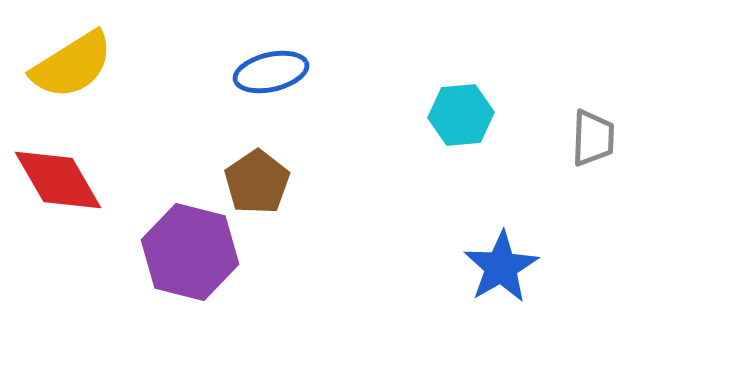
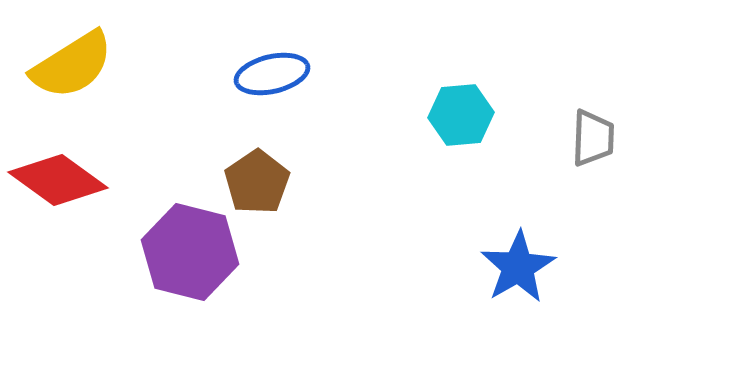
blue ellipse: moved 1 px right, 2 px down
red diamond: rotated 24 degrees counterclockwise
blue star: moved 17 px right
